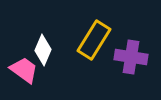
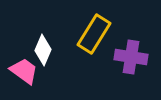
yellow rectangle: moved 6 px up
pink trapezoid: moved 1 px down
